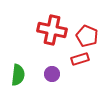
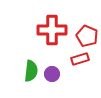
red cross: rotated 12 degrees counterclockwise
green semicircle: moved 13 px right, 4 px up
